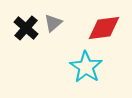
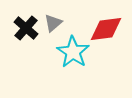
red diamond: moved 2 px right, 1 px down
cyan star: moved 13 px left, 15 px up
